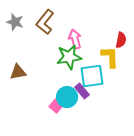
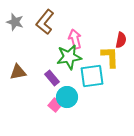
purple rectangle: moved 30 px left, 13 px up
pink square: moved 1 px left, 1 px up
